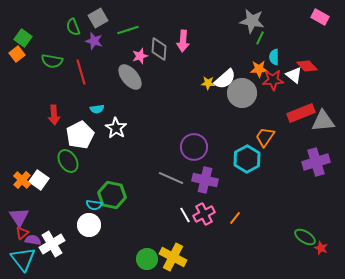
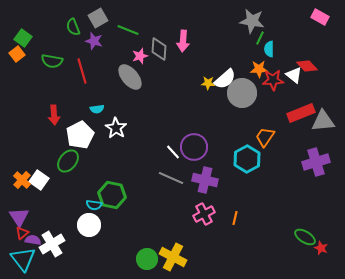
green line at (128, 30): rotated 40 degrees clockwise
cyan semicircle at (274, 57): moved 5 px left, 8 px up
red line at (81, 72): moved 1 px right, 1 px up
green ellipse at (68, 161): rotated 70 degrees clockwise
white line at (185, 215): moved 12 px left, 63 px up; rotated 14 degrees counterclockwise
orange line at (235, 218): rotated 24 degrees counterclockwise
